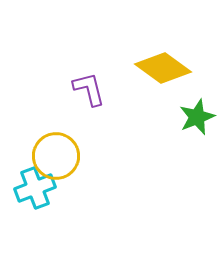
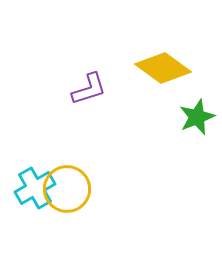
purple L-shape: rotated 87 degrees clockwise
yellow circle: moved 11 px right, 33 px down
cyan cross: rotated 9 degrees counterclockwise
